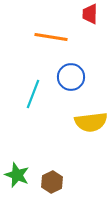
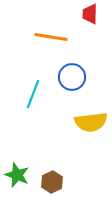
blue circle: moved 1 px right
